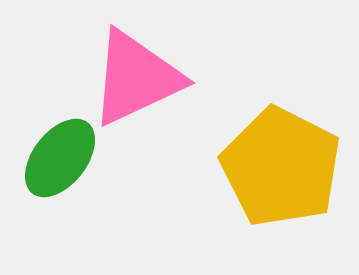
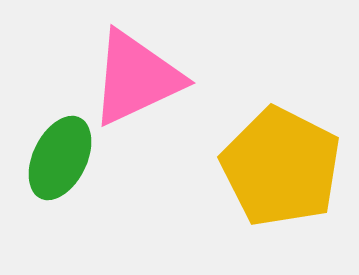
green ellipse: rotated 12 degrees counterclockwise
